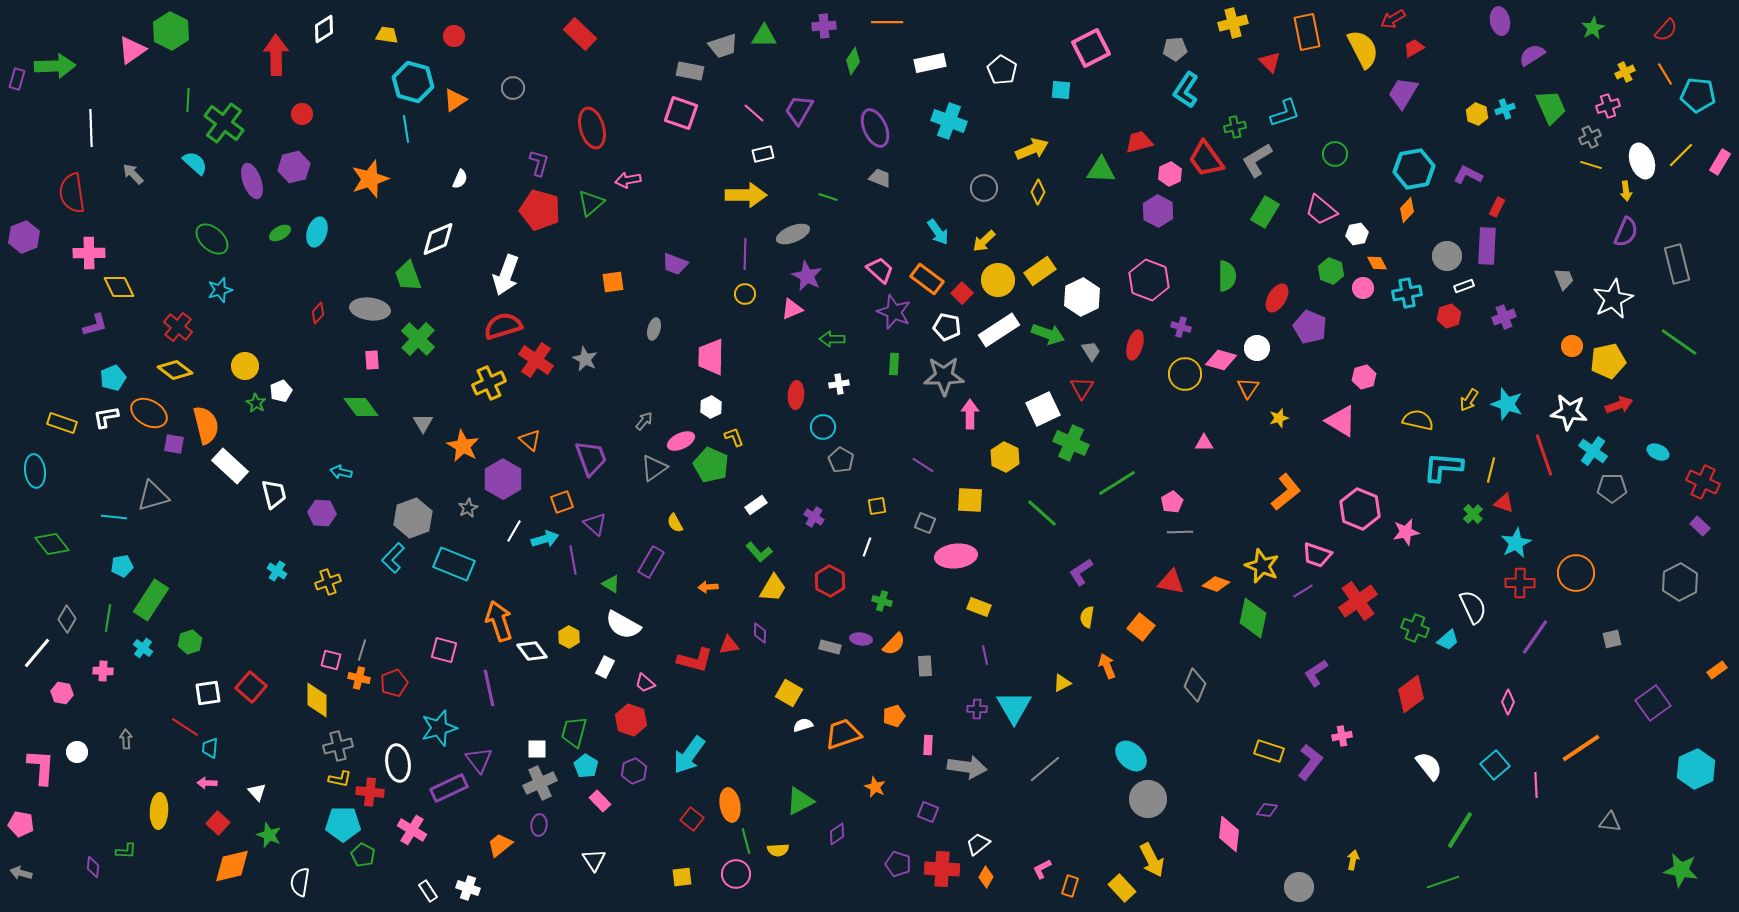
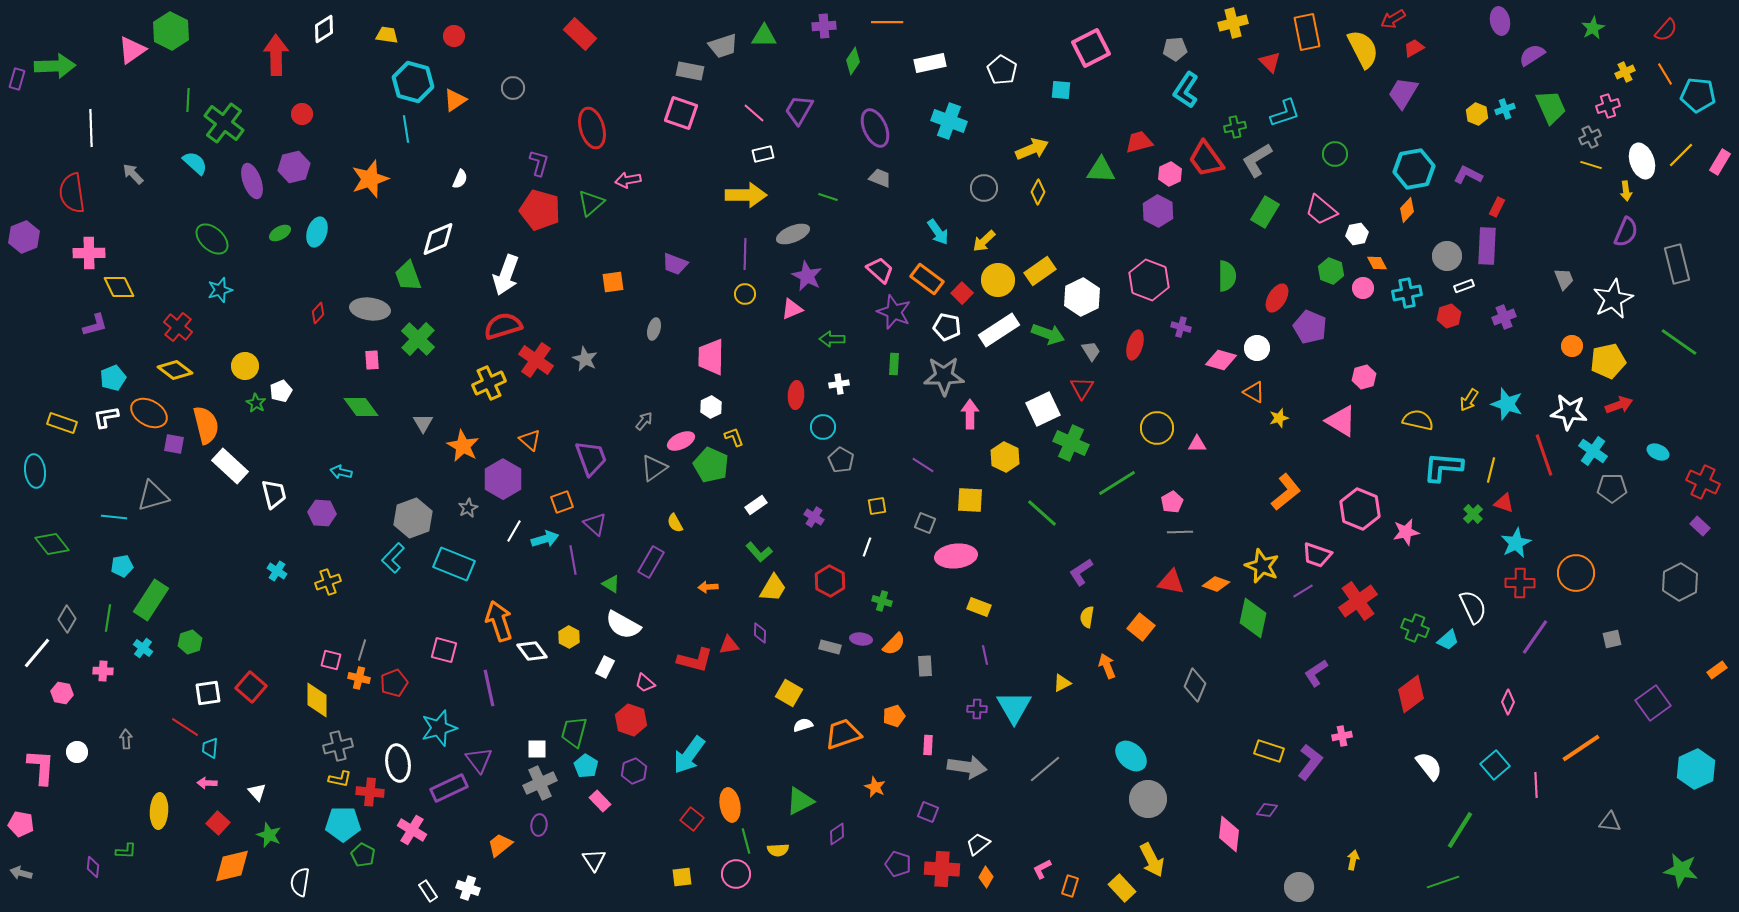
yellow circle at (1185, 374): moved 28 px left, 54 px down
orange triangle at (1248, 388): moved 6 px right, 4 px down; rotated 35 degrees counterclockwise
pink triangle at (1204, 443): moved 7 px left, 1 px down
